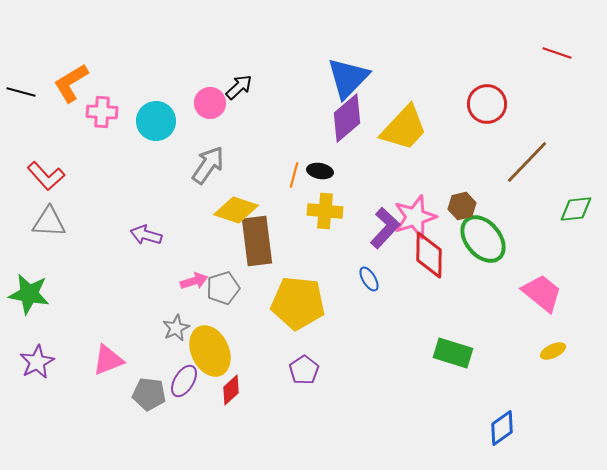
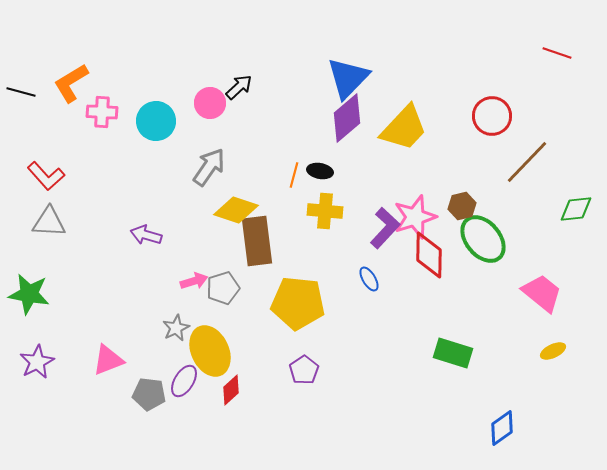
red circle at (487, 104): moved 5 px right, 12 px down
gray arrow at (208, 165): moved 1 px right, 2 px down
